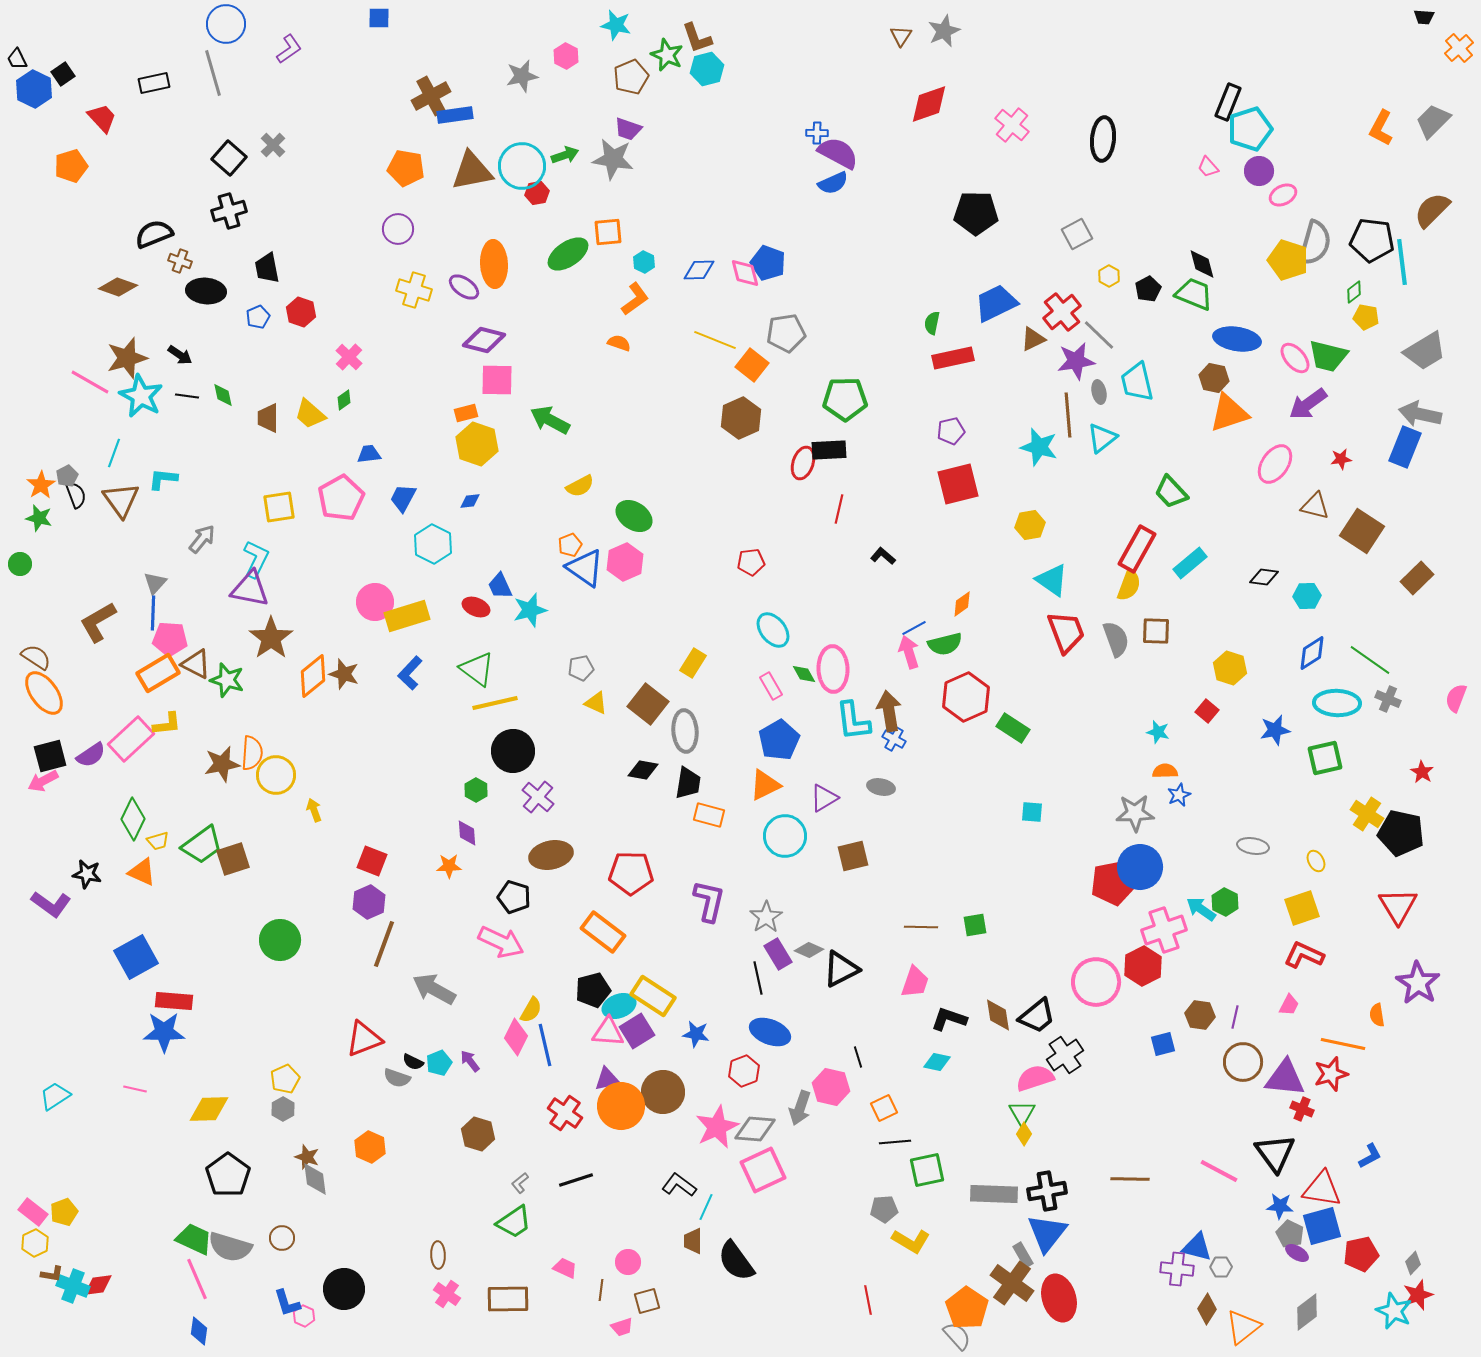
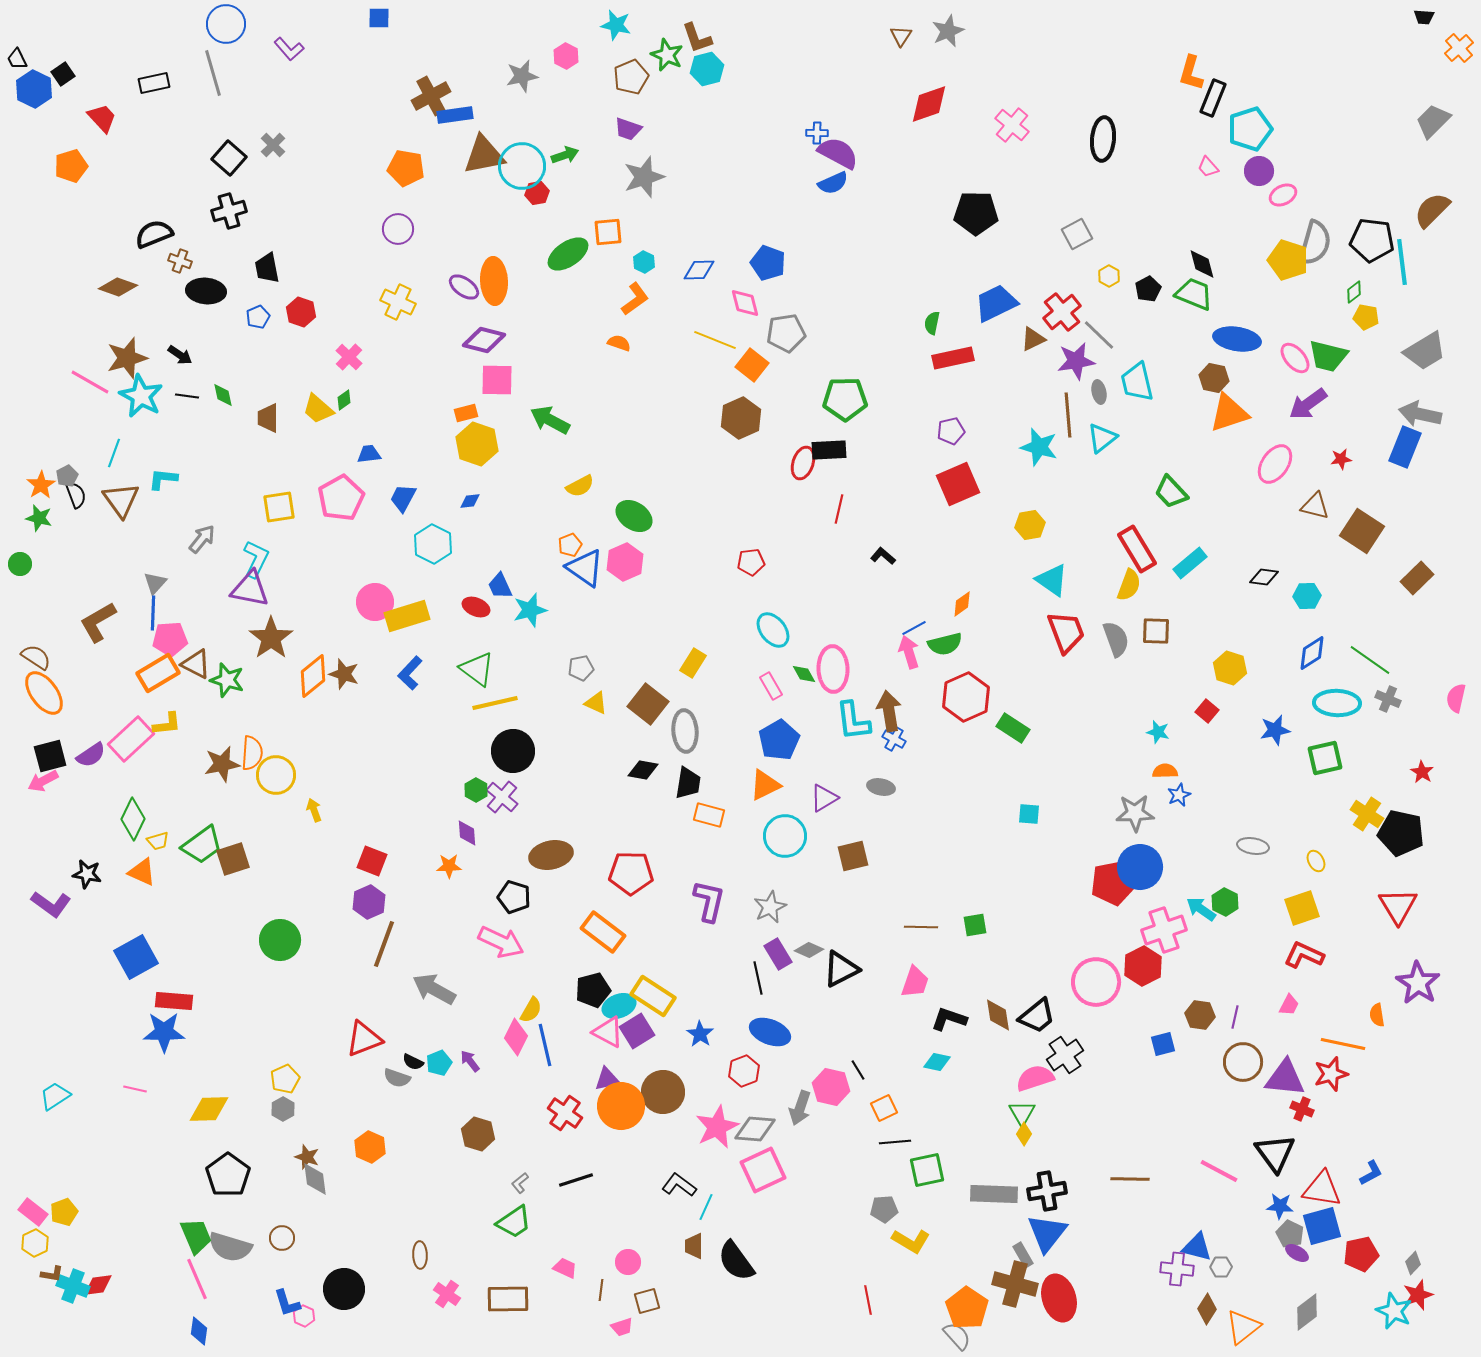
gray star at (944, 31): moved 4 px right
purple L-shape at (289, 49): rotated 84 degrees clockwise
black rectangle at (1228, 102): moved 15 px left, 4 px up
orange L-shape at (1381, 128): moved 190 px left, 55 px up; rotated 12 degrees counterclockwise
gray star at (613, 159): moved 31 px right, 18 px down; rotated 27 degrees counterclockwise
brown triangle at (472, 171): moved 12 px right, 16 px up
orange ellipse at (494, 264): moved 17 px down
pink diamond at (745, 273): moved 30 px down
yellow cross at (414, 290): moved 16 px left, 12 px down; rotated 8 degrees clockwise
yellow trapezoid at (310, 414): moved 8 px right, 5 px up
red square at (958, 484): rotated 9 degrees counterclockwise
red rectangle at (1137, 549): rotated 60 degrees counterclockwise
pink pentagon at (170, 639): rotated 8 degrees counterclockwise
pink semicircle at (1456, 698): rotated 8 degrees counterclockwise
purple cross at (538, 797): moved 36 px left
cyan square at (1032, 812): moved 3 px left, 2 px down
gray star at (766, 917): moved 4 px right, 10 px up; rotated 8 degrees clockwise
pink triangle at (608, 1032): rotated 24 degrees clockwise
blue star at (696, 1034): moved 4 px right; rotated 24 degrees clockwise
black line at (858, 1057): moved 13 px down; rotated 15 degrees counterclockwise
blue L-shape at (1370, 1156): moved 1 px right, 17 px down
green trapezoid at (194, 1239): moved 2 px right, 3 px up; rotated 42 degrees clockwise
brown trapezoid at (693, 1241): moved 1 px right, 5 px down
brown ellipse at (438, 1255): moved 18 px left
brown cross at (1012, 1283): moved 3 px right, 1 px down; rotated 21 degrees counterclockwise
